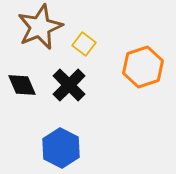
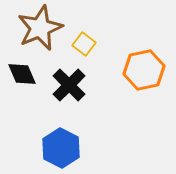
brown star: moved 1 px down
orange hexagon: moved 1 px right, 3 px down; rotated 6 degrees clockwise
black diamond: moved 11 px up
